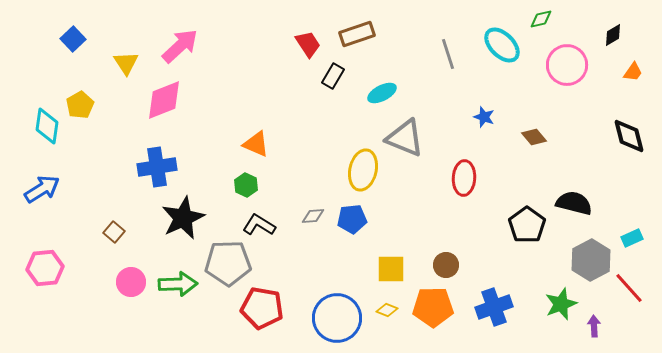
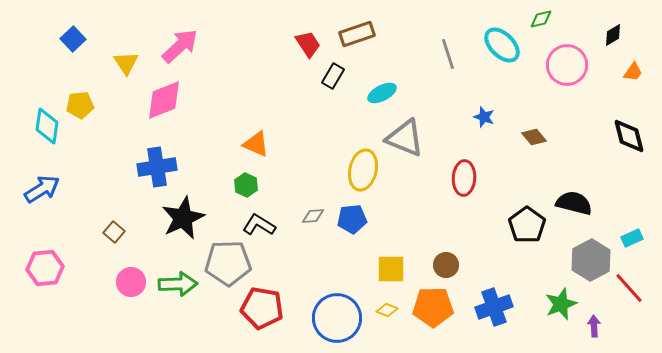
yellow pentagon at (80, 105): rotated 24 degrees clockwise
